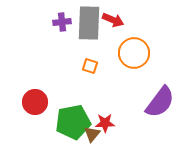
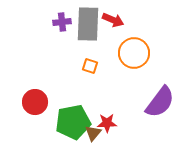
gray rectangle: moved 1 px left, 1 px down
red star: moved 2 px right
brown triangle: moved 1 px right, 1 px up
